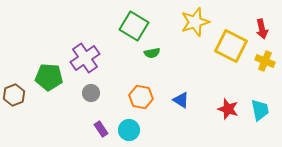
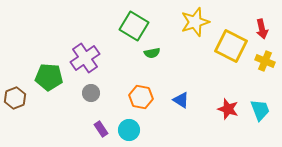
brown hexagon: moved 1 px right, 3 px down
cyan trapezoid: rotated 10 degrees counterclockwise
